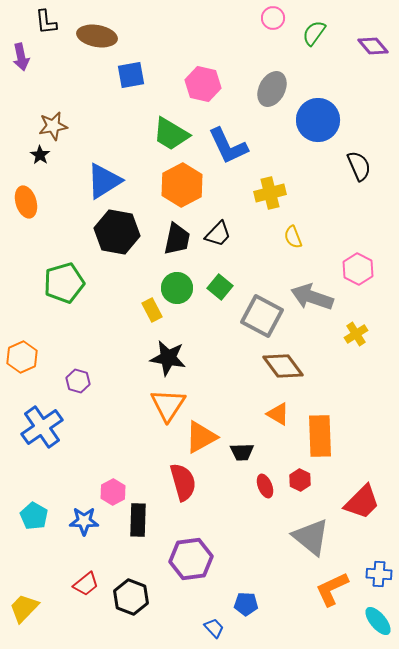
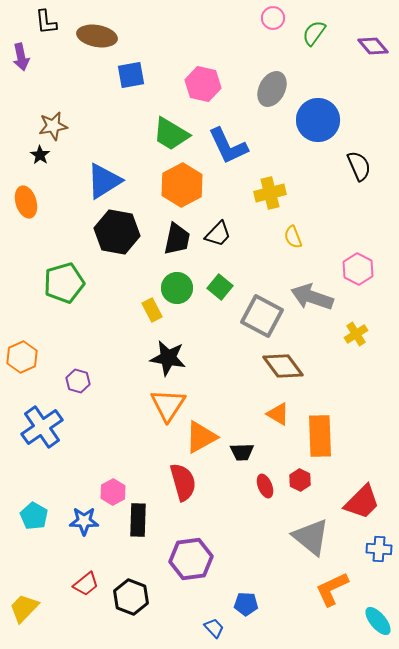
blue cross at (379, 574): moved 25 px up
